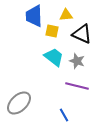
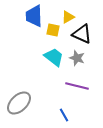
yellow triangle: moved 2 px right, 2 px down; rotated 24 degrees counterclockwise
yellow square: moved 1 px right, 1 px up
gray star: moved 3 px up
